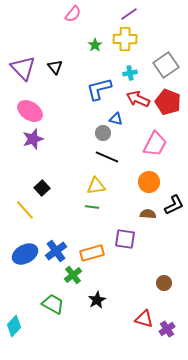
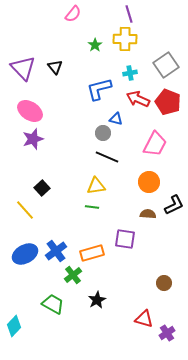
purple line: rotated 72 degrees counterclockwise
purple cross: moved 4 px down
